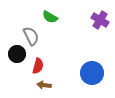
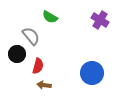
gray semicircle: rotated 12 degrees counterclockwise
